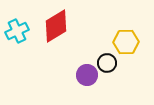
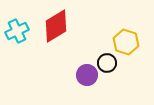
yellow hexagon: rotated 20 degrees clockwise
